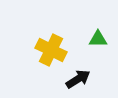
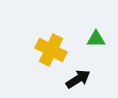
green triangle: moved 2 px left
